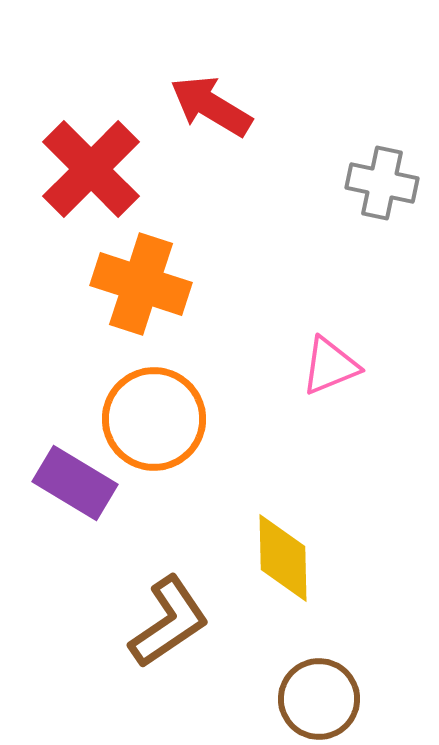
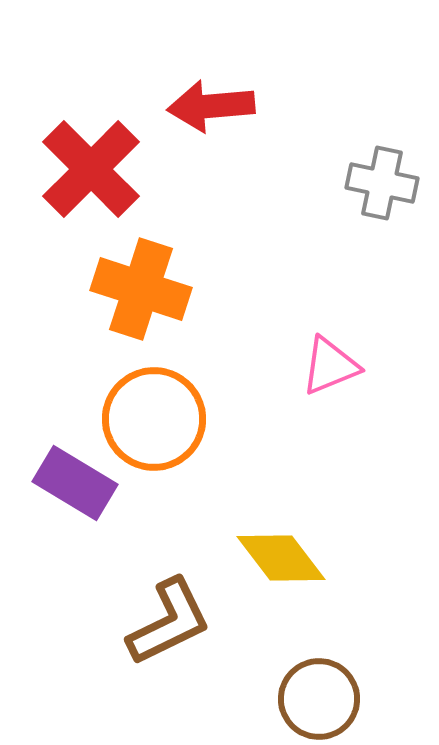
red arrow: rotated 36 degrees counterclockwise
orange cross: moved 5 px down
yellow diamond: moved 2 px left; rotated 36 degrees counterclockwise
brown L-shape: rotated 8 degrees clockwise
